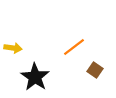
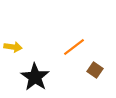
yellow arrow: moved 1 px up
